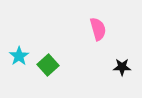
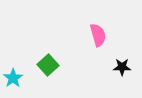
pink semicircle: moved 6 px down
cyan star: moved 6 px left, 22 px down
